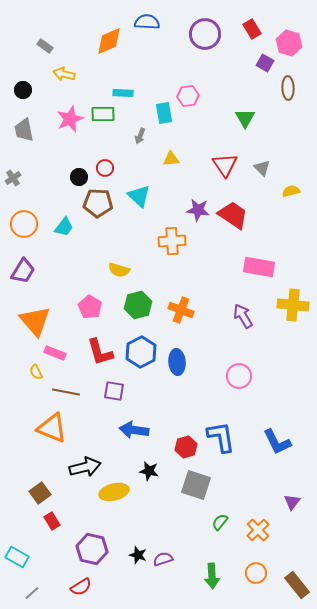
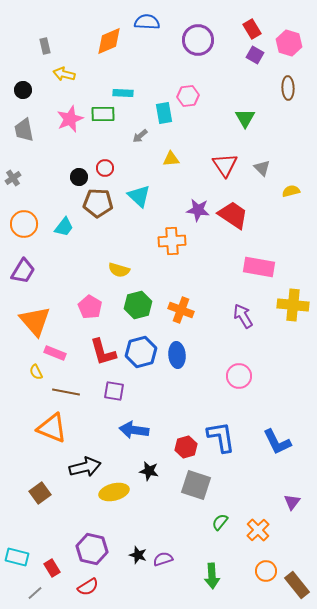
purple circle at (205, 34): moved 7 px left, 6 px down
gray rectangle at (45, 46): rotated 42 degrees clockwise
purple square at (265, 63): moved 10 px left, 8 px up
gray arrow at (140, 136): rotated 28 degrees clockwise
red L-shape at (100, 352): moved 3 px right
blue hexagon at (141, 352): rotated 12 degrees clockwise
blue ellipse at (177, 362): moved 7 px up
red rectangle at (52, 521): moved 47 px down
cyan rectangle at (17, 557): rotated 15 degrees counterclockwise
orange circle at (256, 573): moved 10 px right, 2 px up
red semicircle at (81, 587): moved 7 px right
gray line at (32, 593): moved 3 px right
